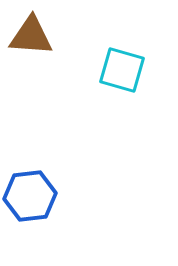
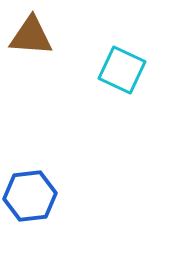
cyan square: rotated 9 degrees clockwise
